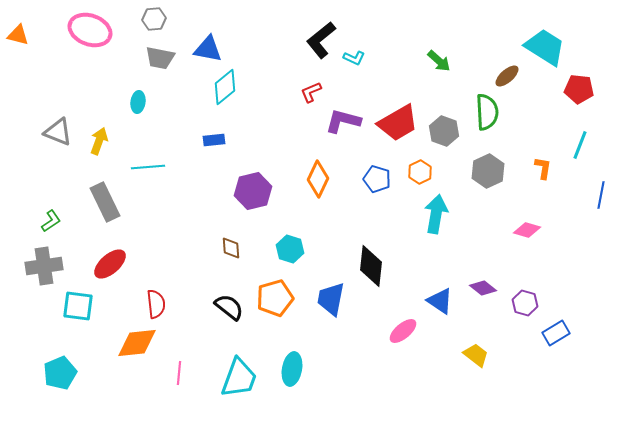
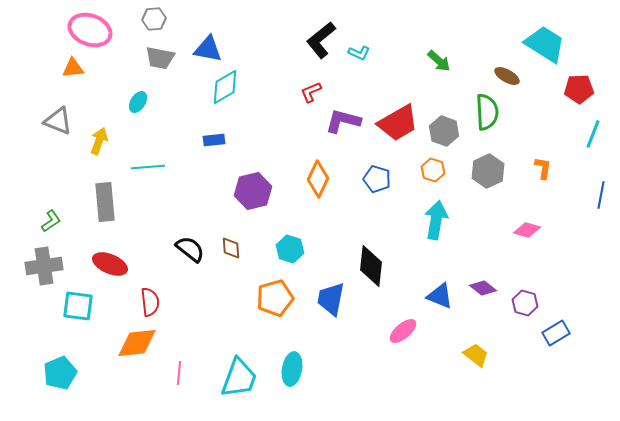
orange triangle at (18, 35): moved 55 px right, 33 px down; rotated 20 degrees counterclockwise
cyan trapezoid at (545, 47): moved 3 px up
cyan L-shape at (354, 58): moved 5 px right, 5 px up
brown ellipse at (507, 76): rotated 70 degrees clockwise
cyan diamond at (225, 87): rotated 9 degrees clockwise
red pentagon at (579, 89): rotated 8 degrees counterclockwise
cyan ellipse at (138, 102): rotated 25 degrees clockwise
gray triangle at (58, 132): moved 11 px up
cyan line at (580, 145): moved 13 px right, 11 px up
orange hexagon at (420, 172): moved 13 px right, 2 px up; rotated 15 degrees counterclockwise
gray rectangle at (105, 202): rotated 21 degrees clockwise
cyan arrow at (436, 214): moved 6 px down
red ellipse at (110, 264): rotated 64 degrees clockwise
blue triangle at (440, 301): moved 5 px up; rotated 12 degrees counterclockwise
red semicircle at (156, 304): moved 6 px left, 2 px up
black semicircle at (229, 307): moved 39 px left, 58 px up
